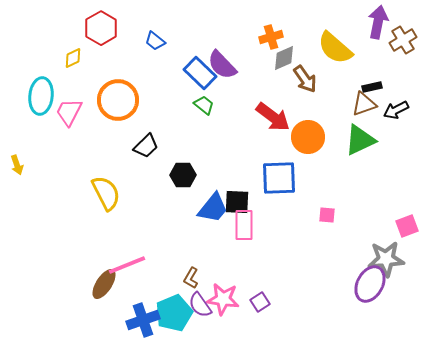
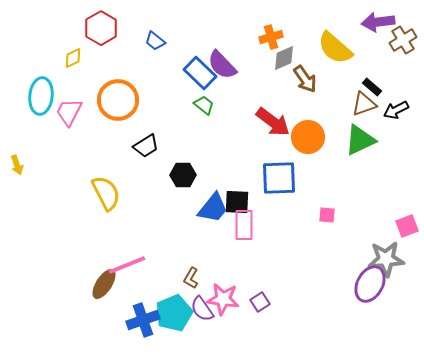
purple arrow at (378, 22): rotated 108 degrees counterclockwise
black rectangle at (372, 87): rotated 54 degrees clockwise
red arrow at (273, 117): moved 5 px down
black trapezoid at (146, 146): rotated 12 degrees clockwise
purple semicircle at (200, 305): moved 2 px right, 4 px down
